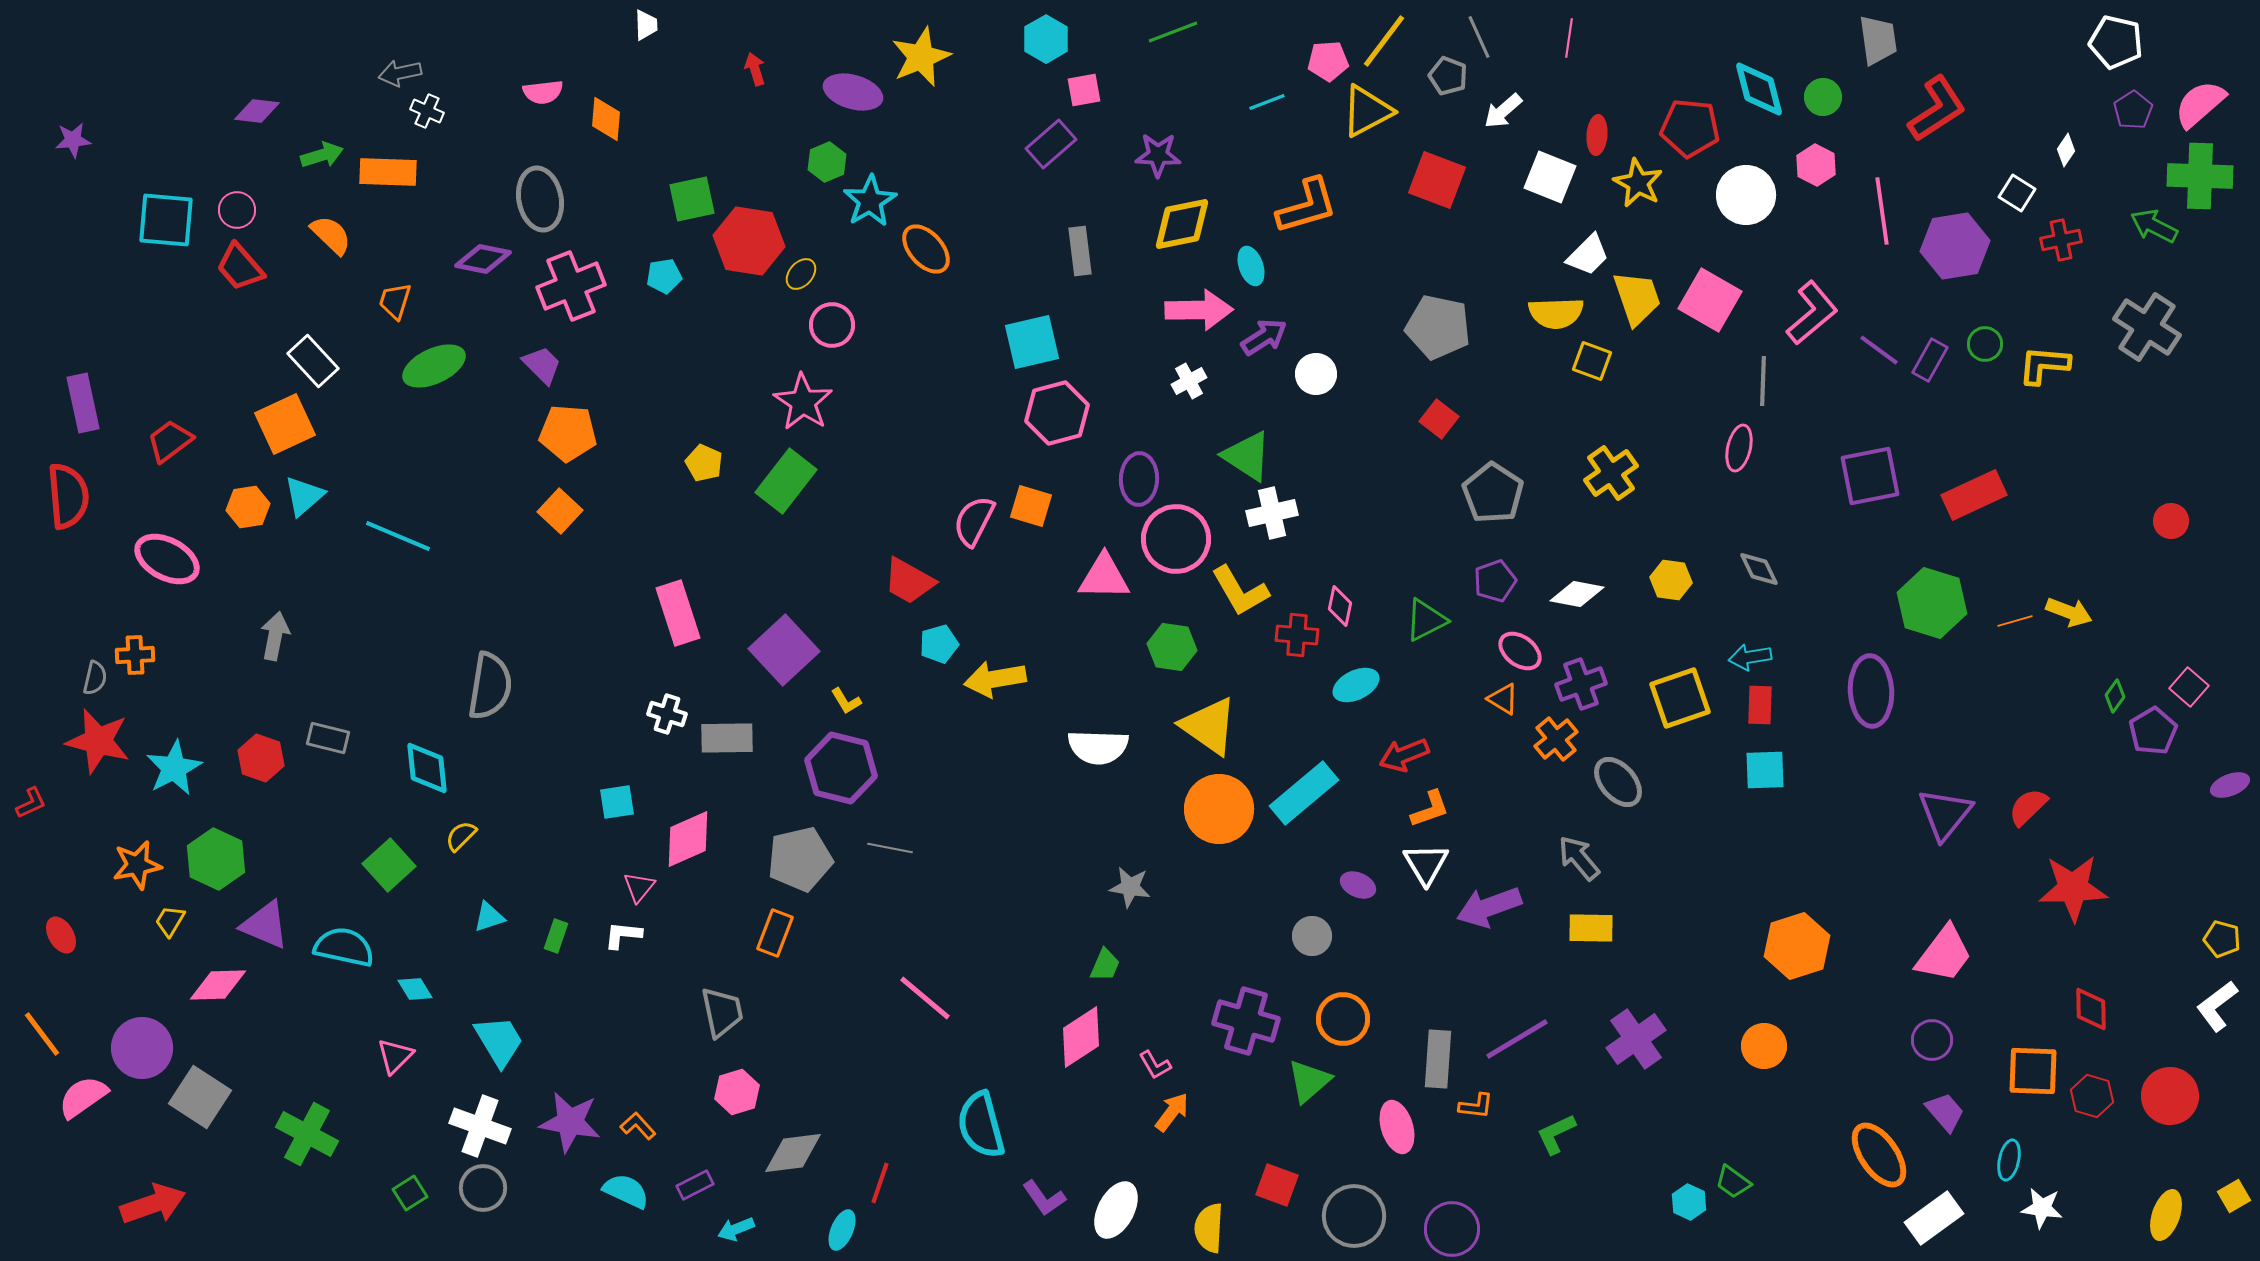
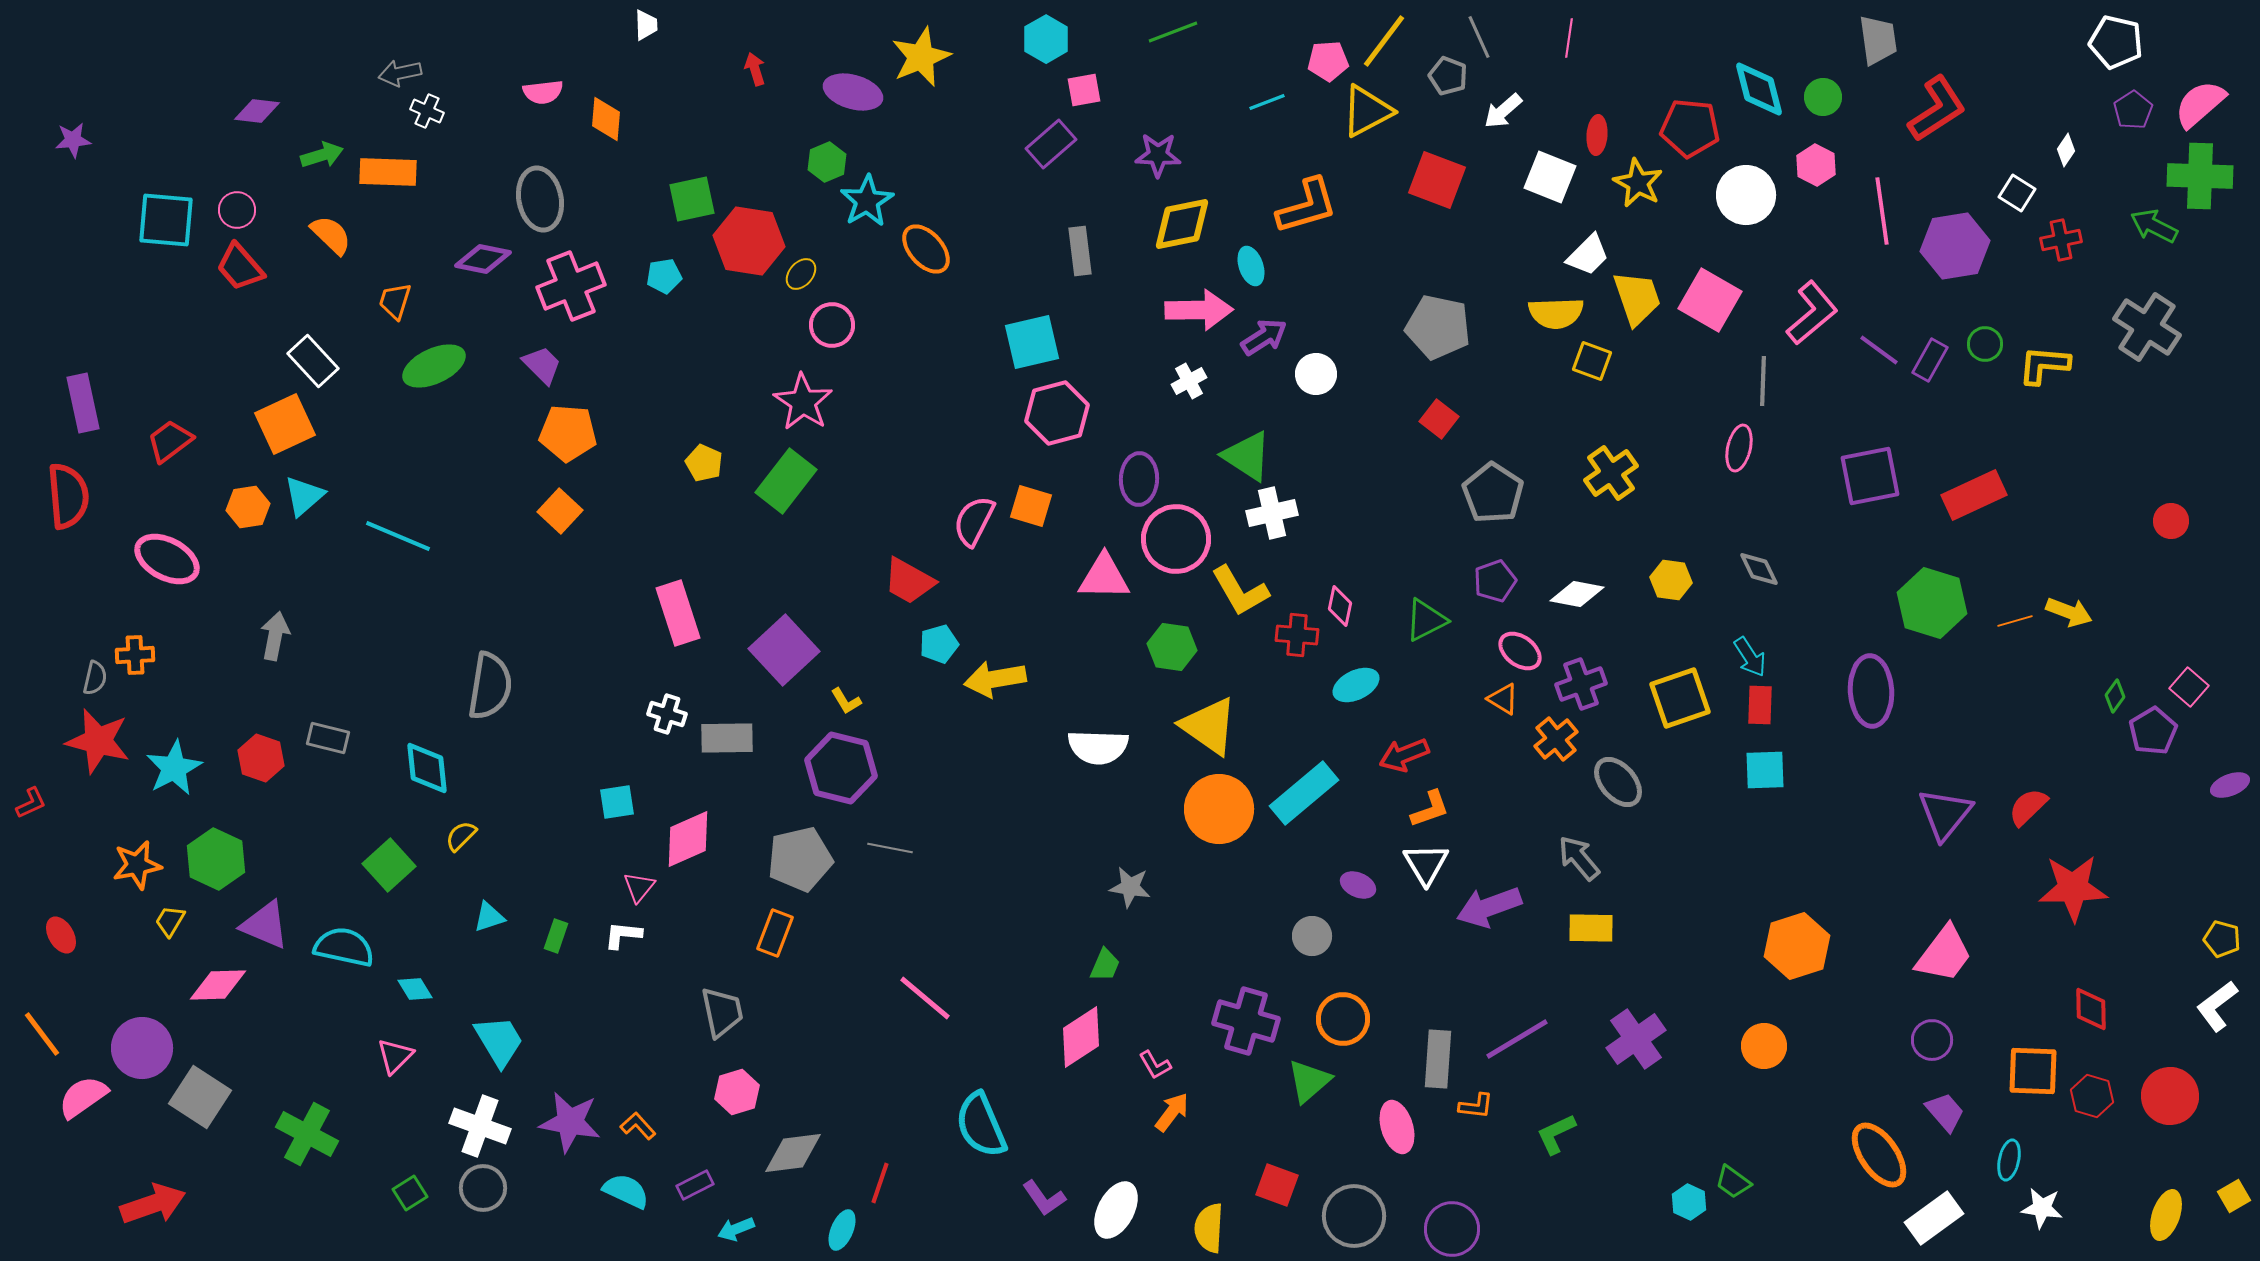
cyan star at (870, 201): moved 3 px left
cyan arrow at (1750, 657): rotated 114 degrees counterclockwise
cyan semicircle at (981, 1125): rotated 8 degrees counterclockwise
